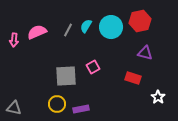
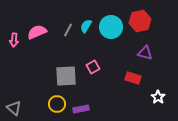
gray triangle: rotated 28 degrees clockwise
